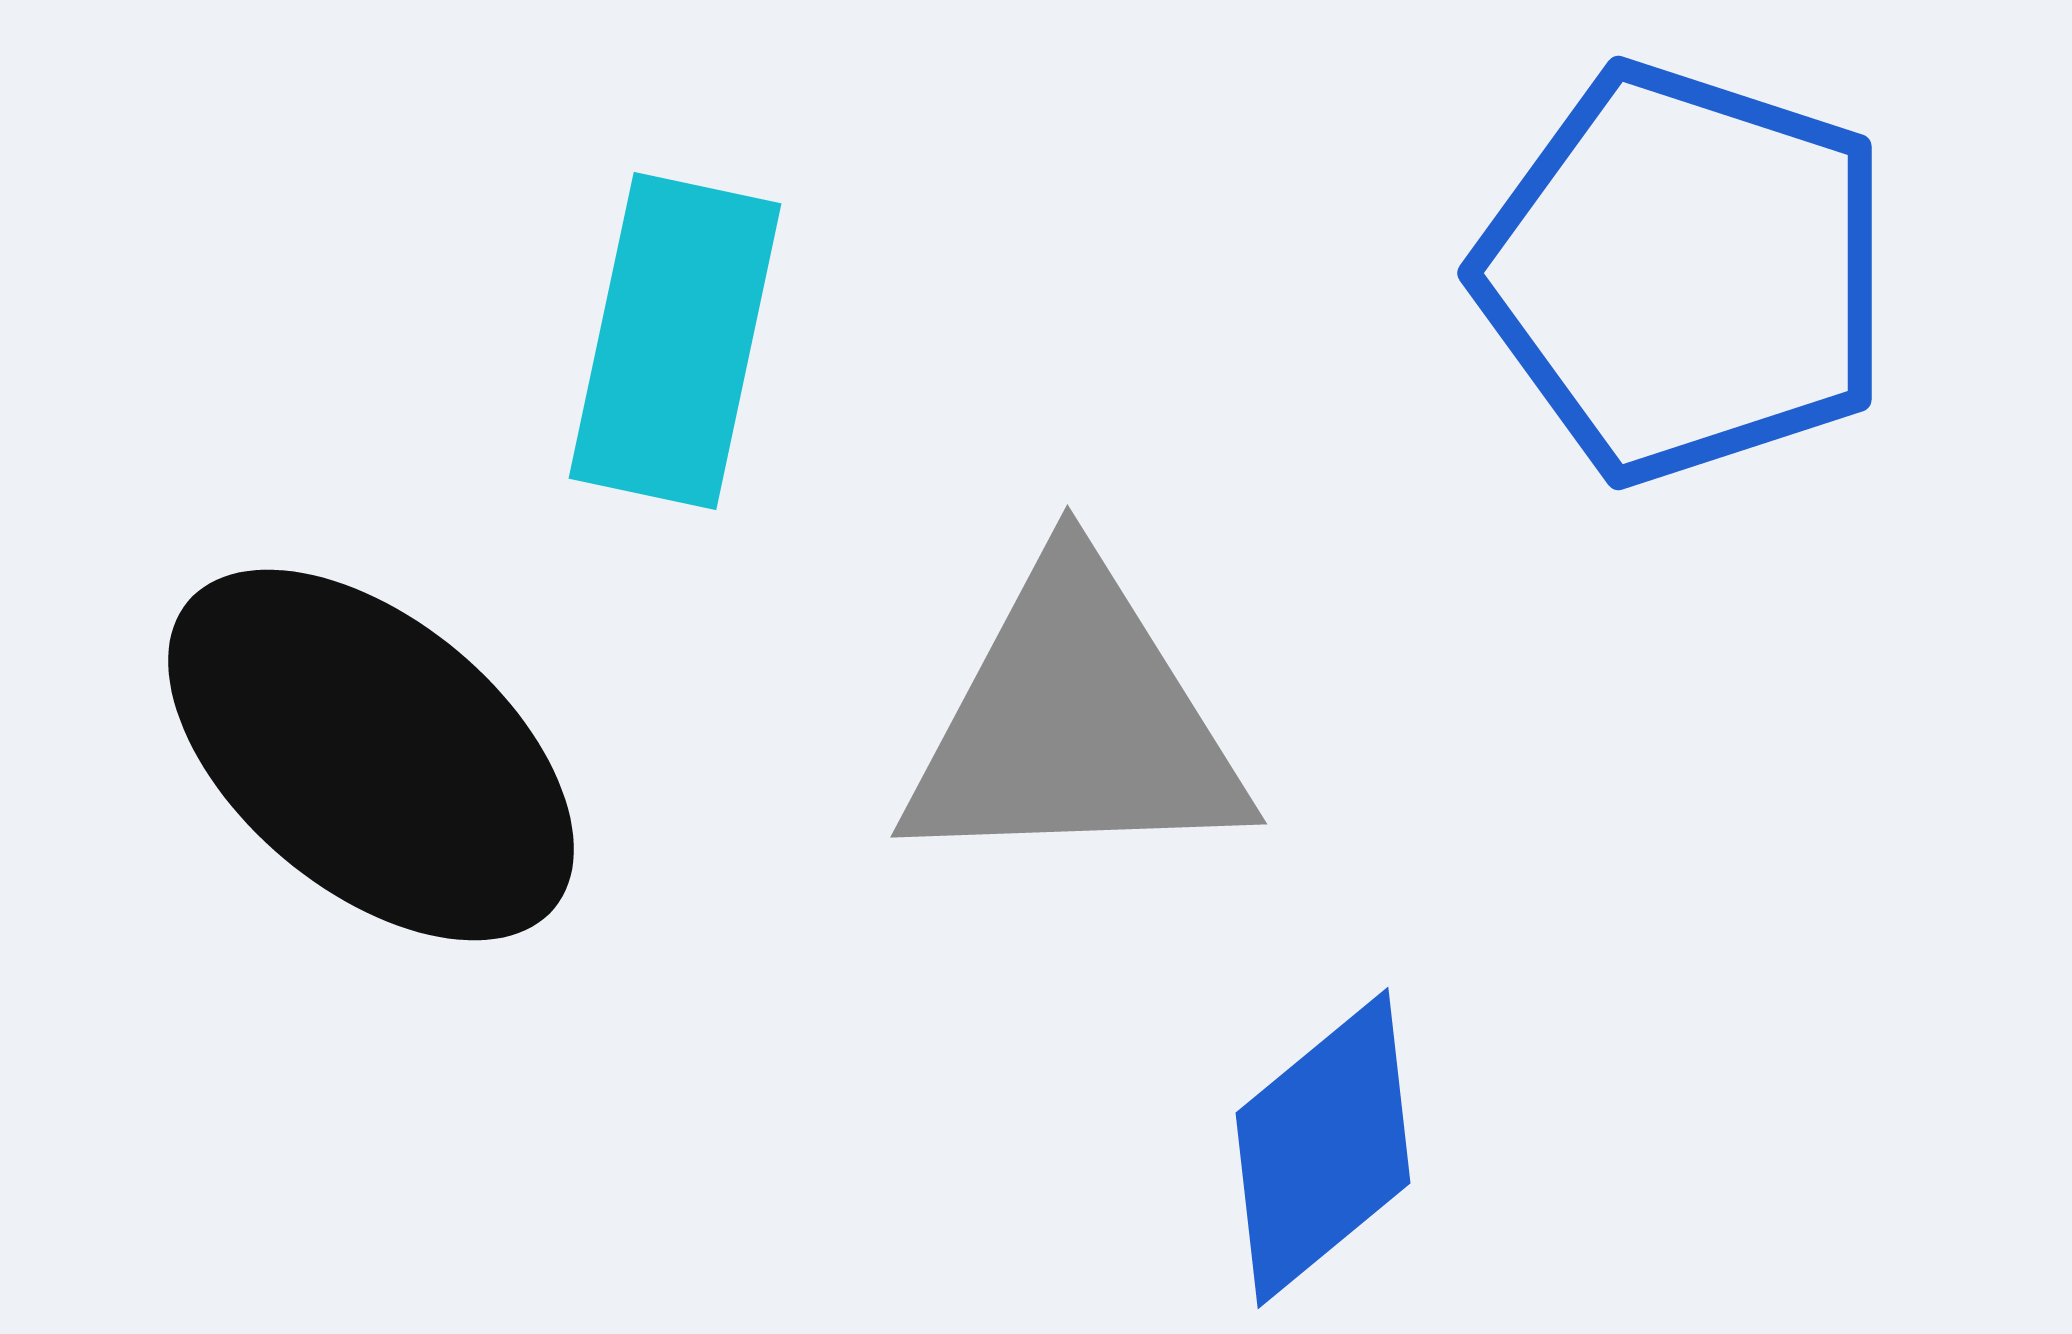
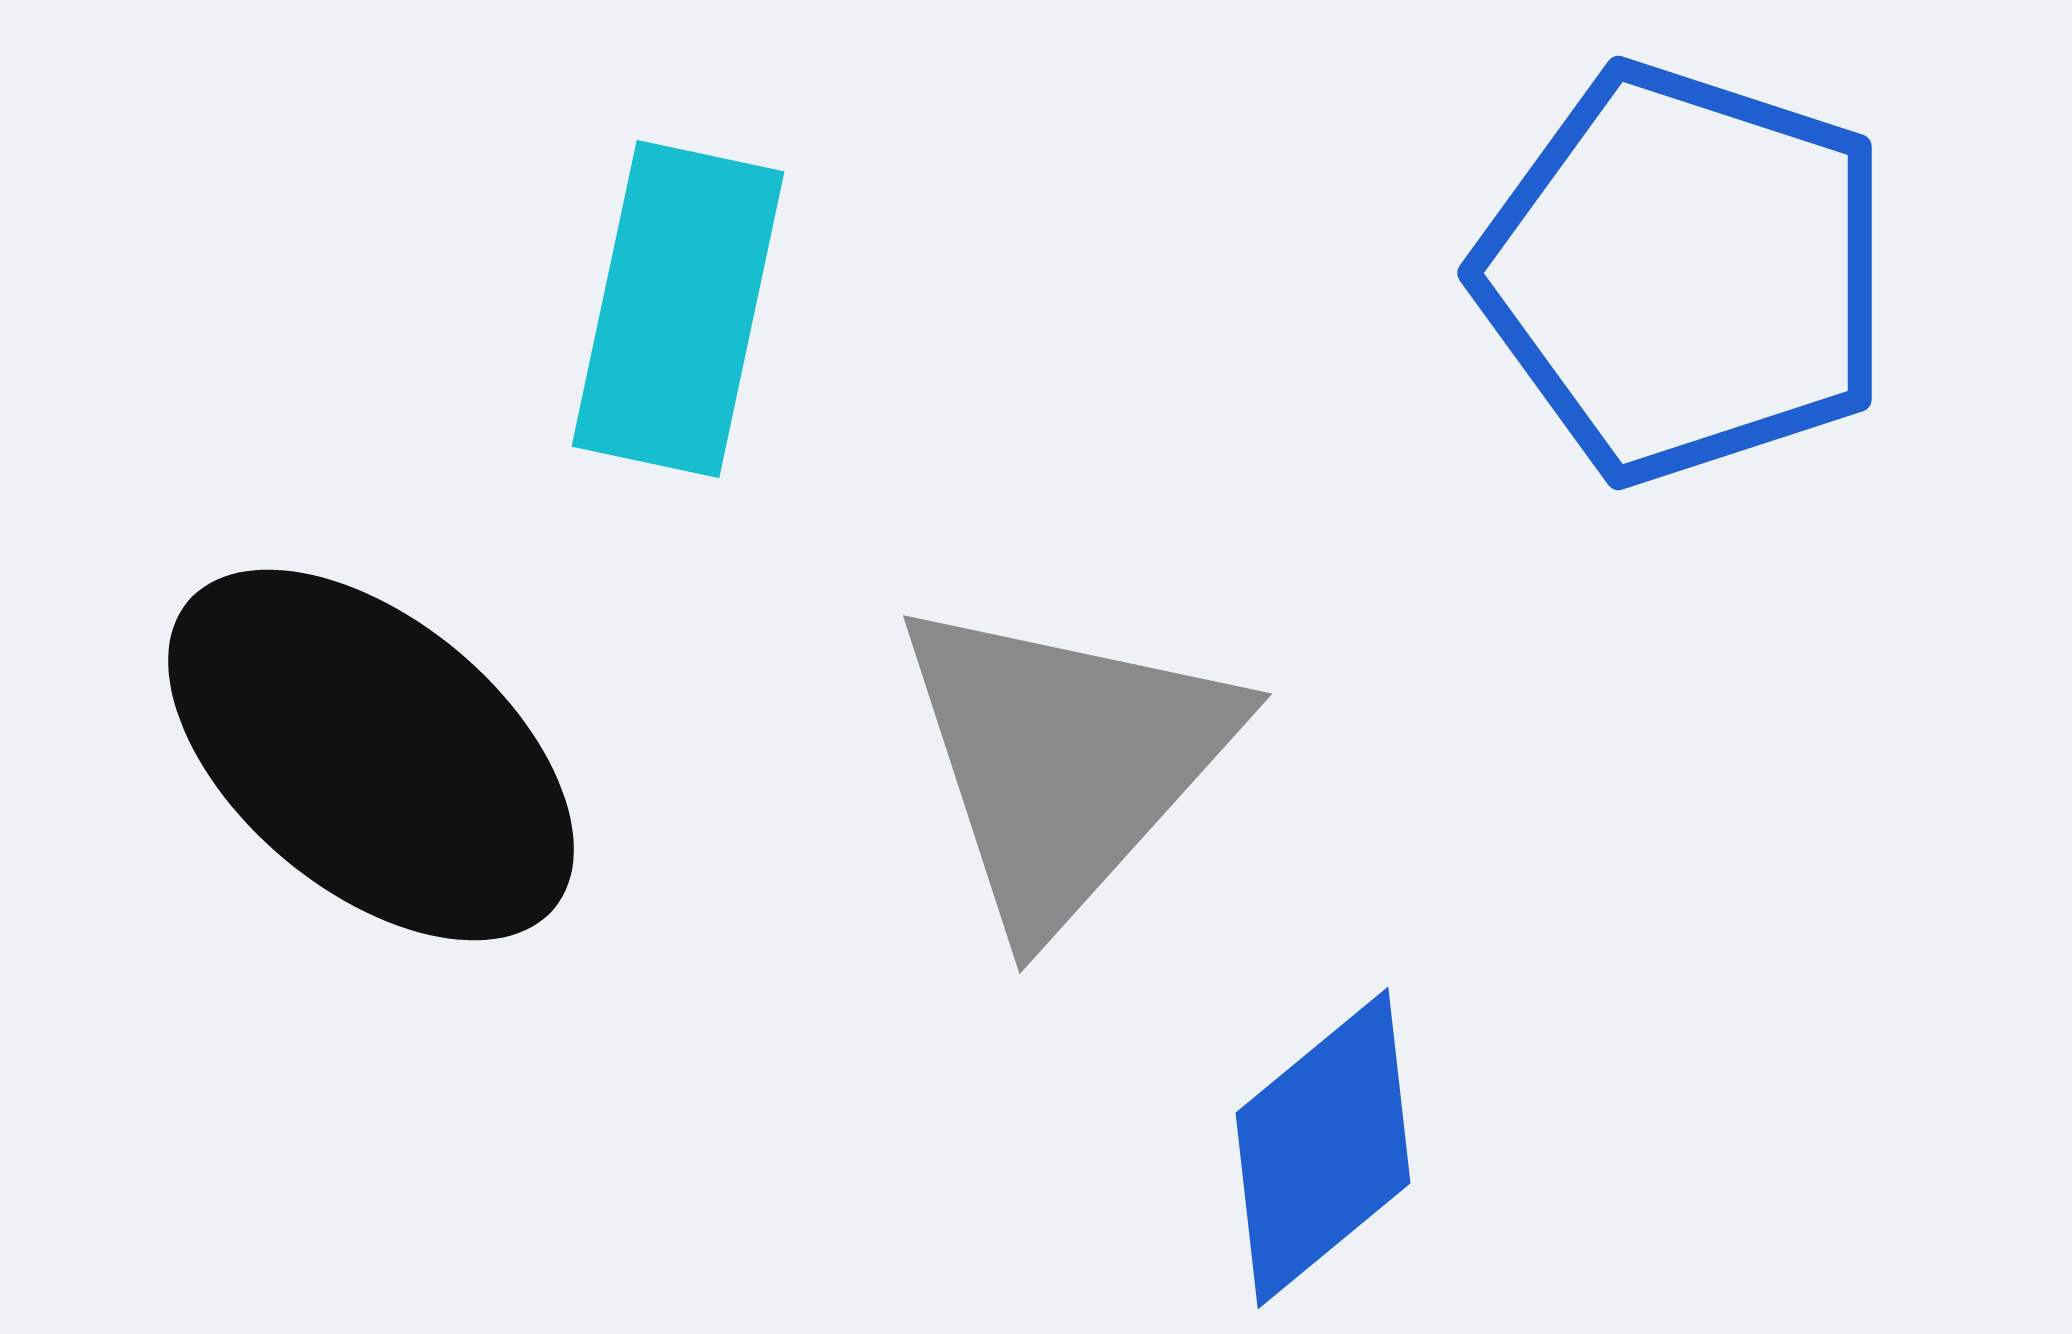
cyan rectangle: moved 3 px right, 32 px up
gray triangle: moved 10 px left, 39 px down; rotated 46 degrees counterclockwise
